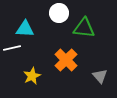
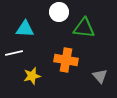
white circle: moved 1 px up
white line: moved 2 px right, 5 px down
orange cross: rotated 35 degrees counterclockwise
yellow star: rotated 12 degrees clockwise
